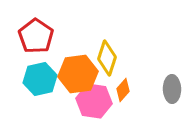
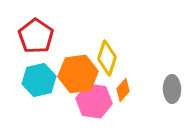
cyan hexagon: moved 1 px left, 1 px down
